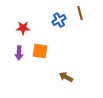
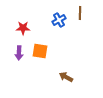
brown line: rotated 16 degrees clockwise
